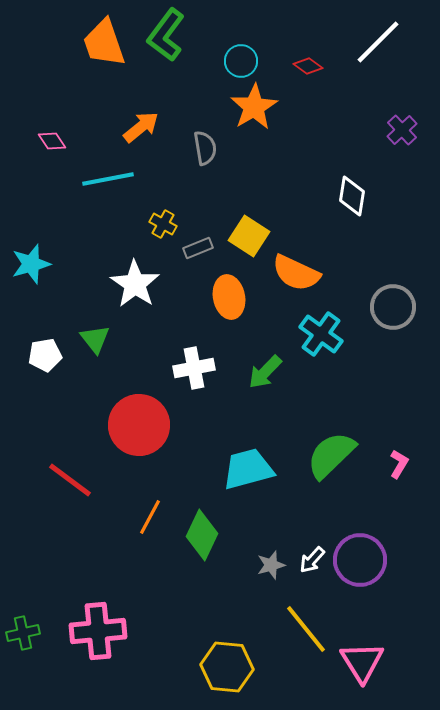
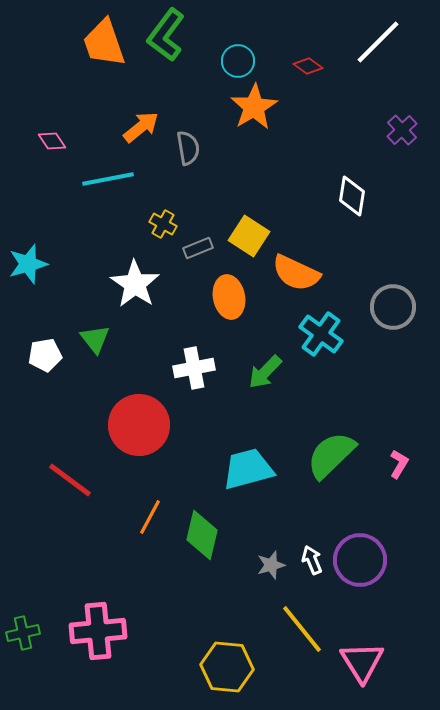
cyan circle: moved 3 px left
gray semicircle: moved 17 px left
cyan star: moved 3 px left
green diamond: rotated 12 degrees counterclockwise
white arrow: rotated 116 degrees clockwise
yellow line: moved 4 px left
